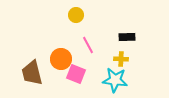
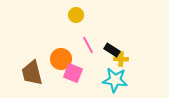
black rectangle: moved 15 px left, 13 px down; rotated 35 degrees clockwise
pink square: moved 3 px left, 1 px up
